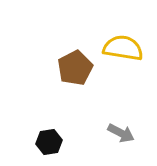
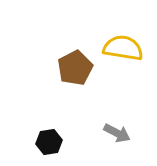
gray arrow: moved 4 px left
